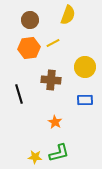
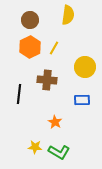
yellow semicircle: rotated 12 degrees counterclockwise
yellow line: moved 1 px right, 5 px down; rotated 32 degrees counterclockwise
orange hexagon: moved 1 px right, 1 px up; rotated 20 degrees counterclockwise
brown cross: moved 4 px left
black line: rotated 24 degrees clockwise
blue rectangle: moved 3 px left
green L-shape: moved 1 px up; rotated 45 degrees clockwise
yellow star: moved 10 px up
